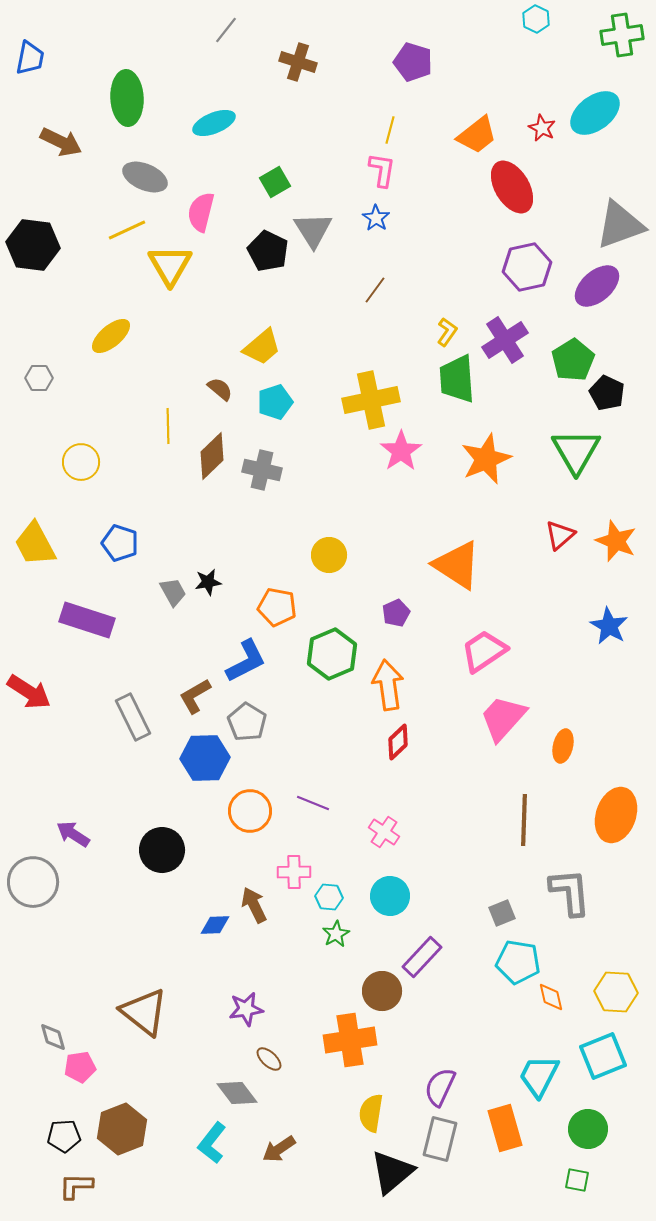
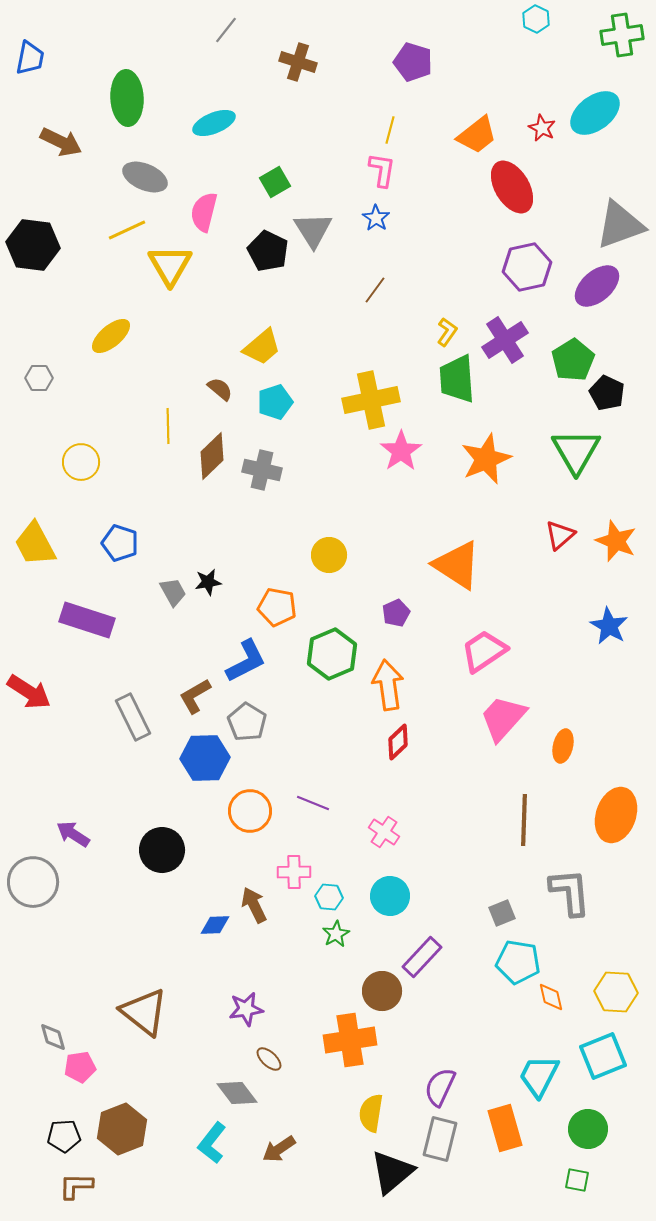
pink semicircle at (201, 212): moved 3 px right
